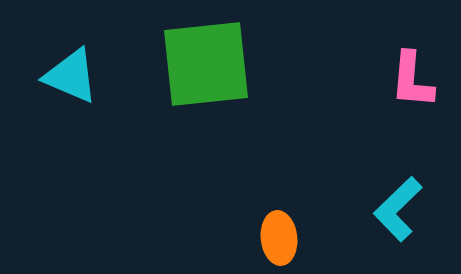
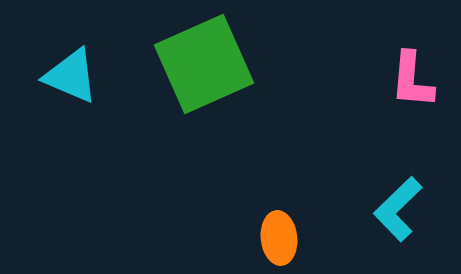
green square: moved 2 px left; rotated 18 degrees counterclockwise
